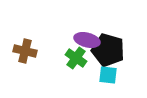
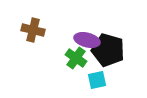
brown cross: moved 8 px right, 21 px up
cyan square: moved 11 px left, 5 px down; rotated 18 degrees counterclockwise
